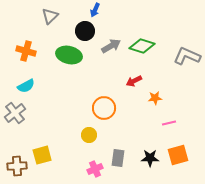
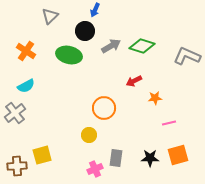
orange cross: rotated 18 degrees clockwise
gray rectangle: moved 2 px left
